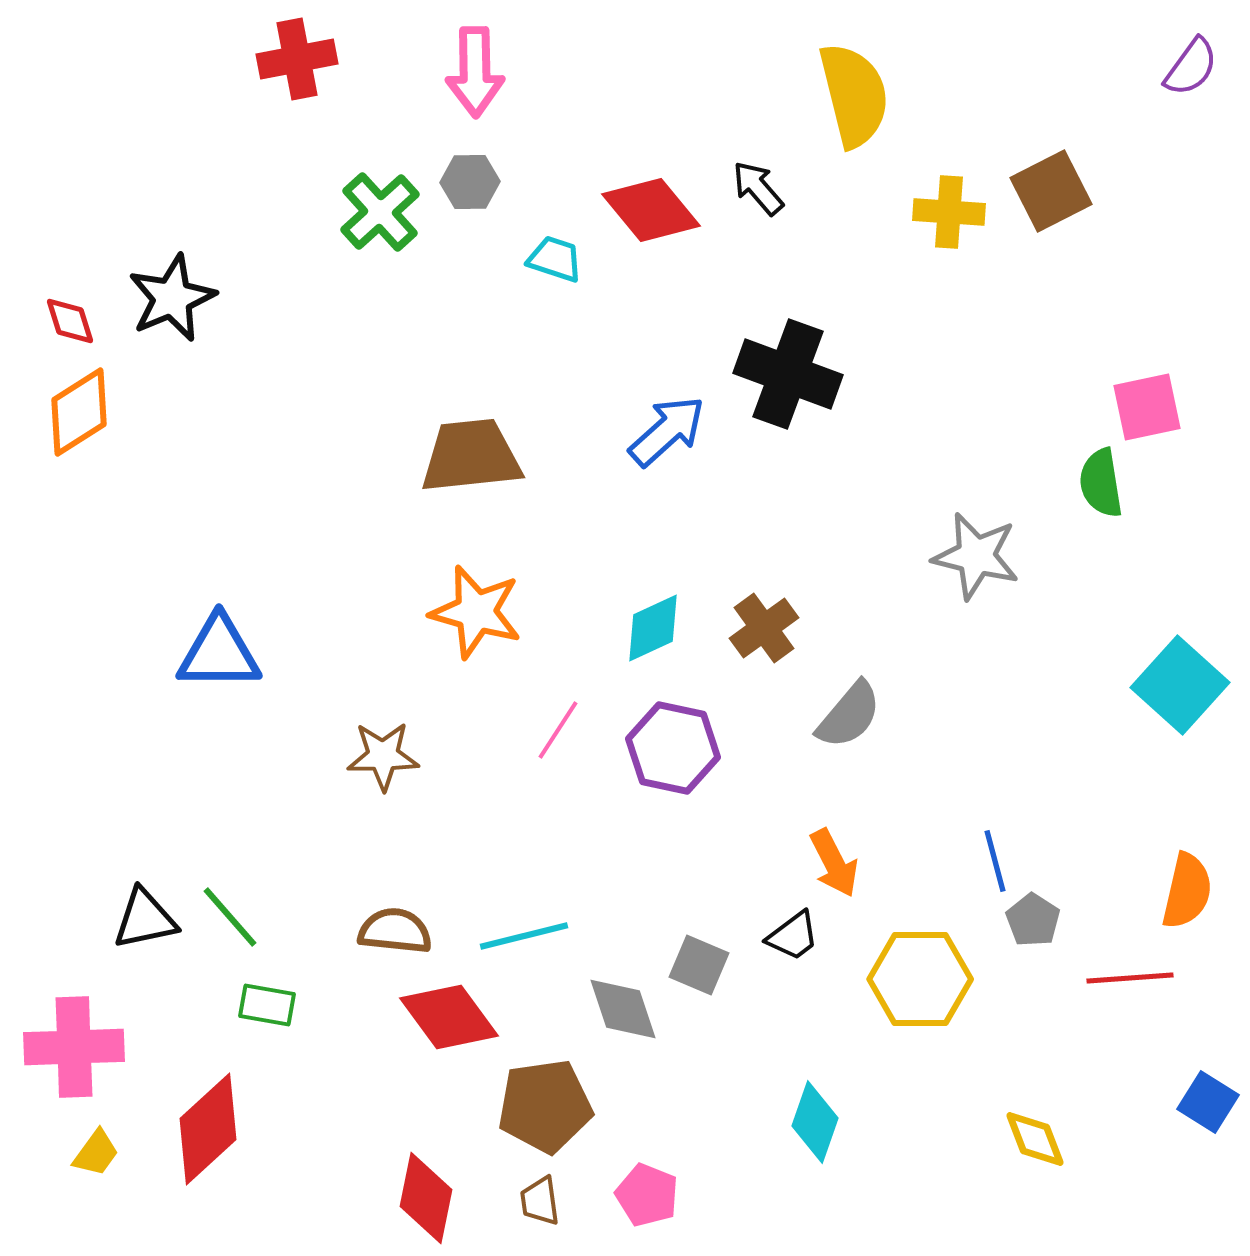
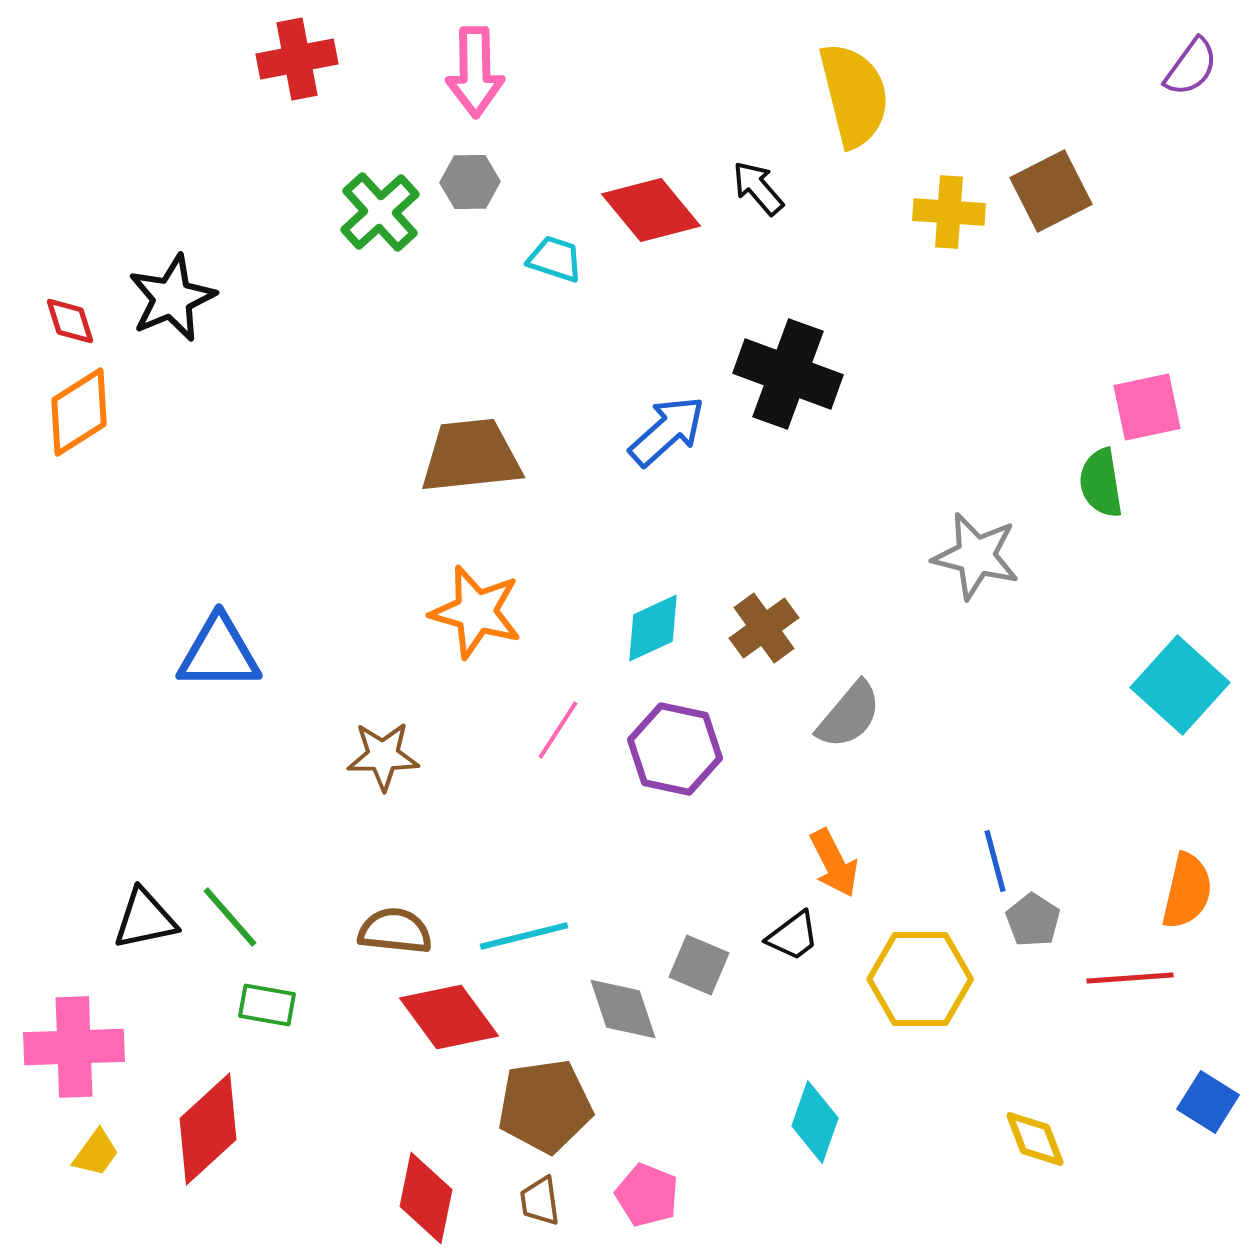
purple hexagon at (673, 748): moved 2 px right, 1 px down
